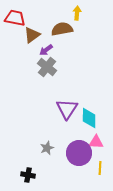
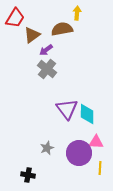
red trapezoid: rotated 110 degrees clockwise
gray cross: moved 2 px down
purple triangle: rotated 10 degrees counterclockwise
cyan diamond: moved 2 px left, 4 px up
